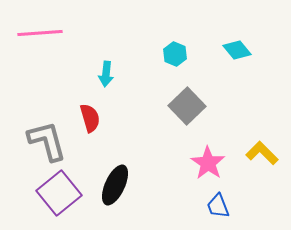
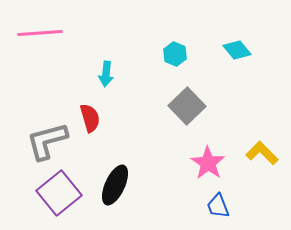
gray L-shape: rotated 90 degrees counterclockwise
